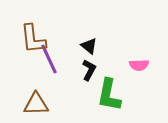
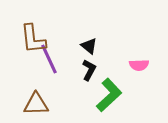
green L-shape: rotated 144 degrees counterclockwise
